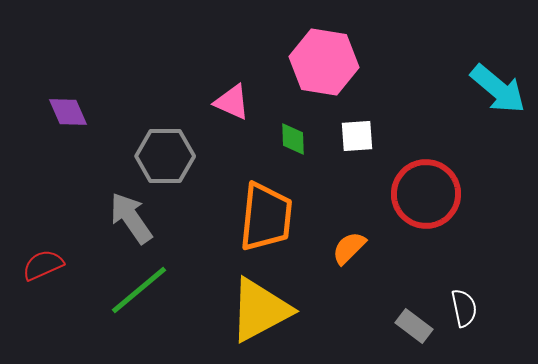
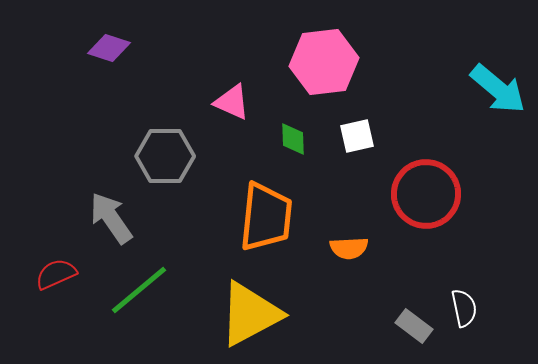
pink hexagon: rotated 16 degrees counterclockwise
purple diamond: moved 41 px right, 64 px up; rotated 48 degrees counterclockwise
white square: rotated 9 degrees counterclockwise
gray arrow: moved 20 px left
orange semicircle: rotated 138 degrees counterclockwise
red semicircle: moved 13 px right, 9 px down
yellow triangle: moved 10 px left, 4 px down
